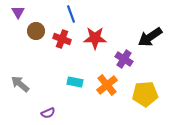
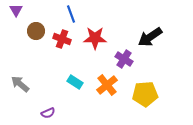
purple triangle: moved 2 px left, 2 px up
cyan rectangle: rotated 21 degrees clockwise
